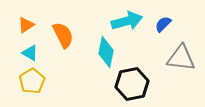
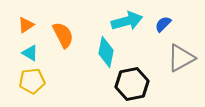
gray triangle: rotated 36 degrees counterclockwise
yellow pentagon: rotated 25 degrees clockwise
